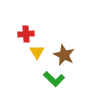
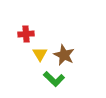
yellow triangle: moved 3 px right, 2 px down
